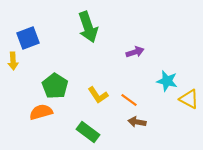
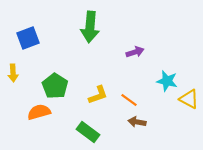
green arrow: moved 2 px right; rotated 24 degrees clockwise
yellow arrow: moved 12 px down
yellow L-shape: rotated 75 degrees counterclockwise
orange semicircle: moved 2 px left
